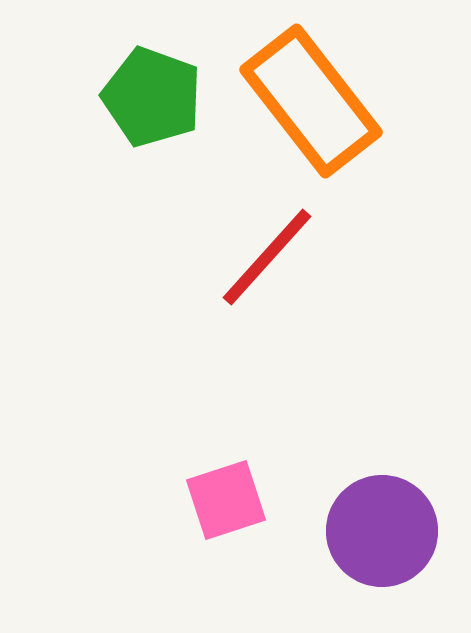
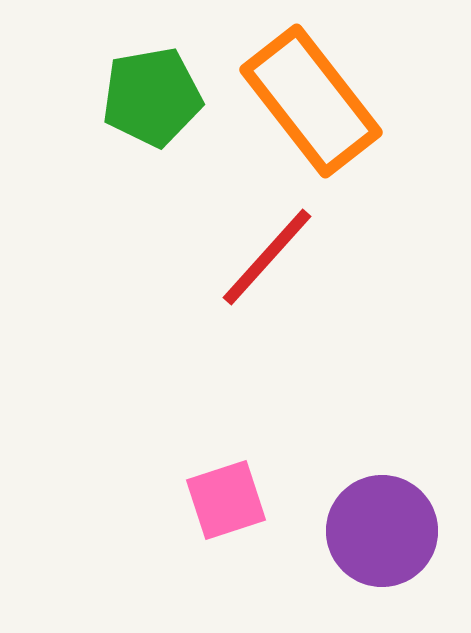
green pentagon: rotated 30 degrees counterclockwise
